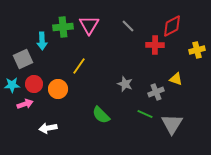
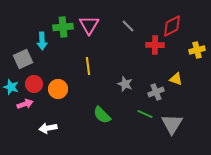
yellow line: moved 9 px right; rotated 42 degrees counterclockwise
cyan star: moved 1 px left, 2 px down; rotated 21 degrees clockwise
green semicircle: moved 1 px right
